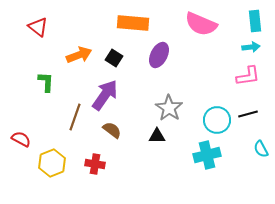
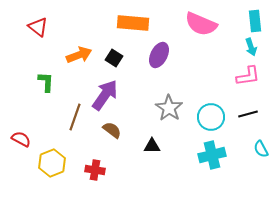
cyan arrow: rotated 78 degrees clockwise
cyan circle: moved 6 px left, 3 px up
black triangle: moved 5 px left, 10 px down
cyan cross: moved 5 px right
red cross: moved 6 px down
